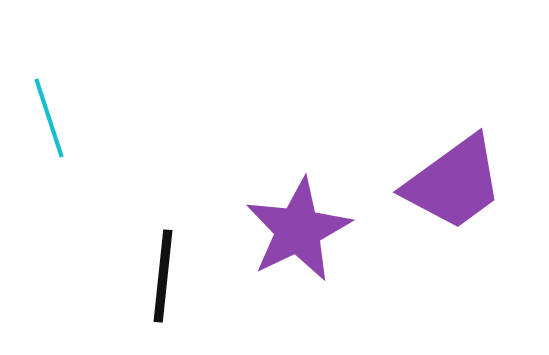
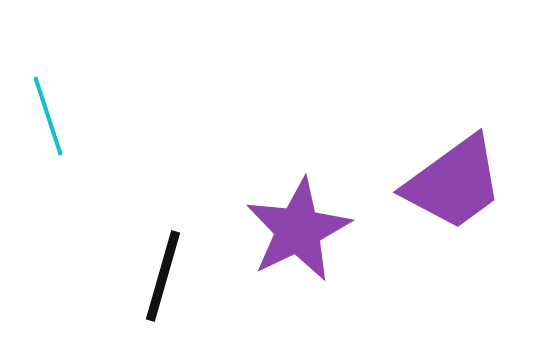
cyan line: moved 1 px left, 2 px up
black line: rotated 10 degrees clockwise
